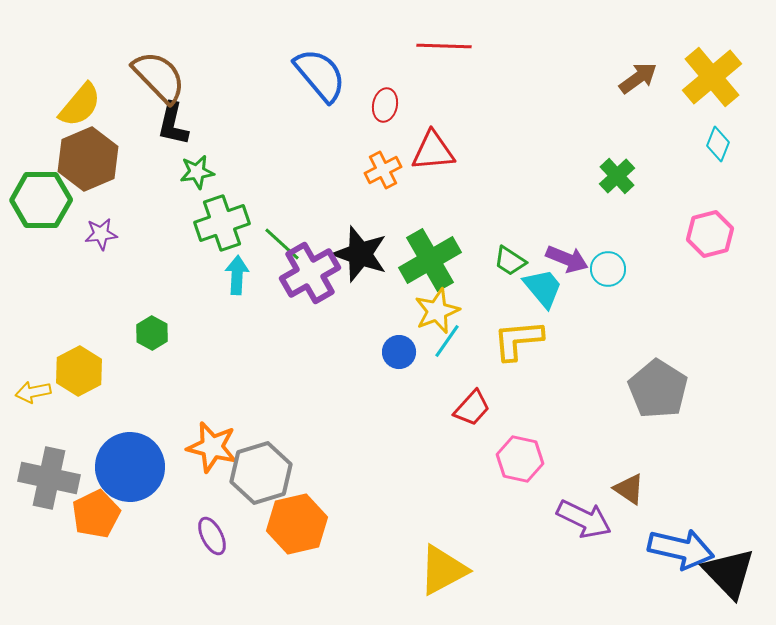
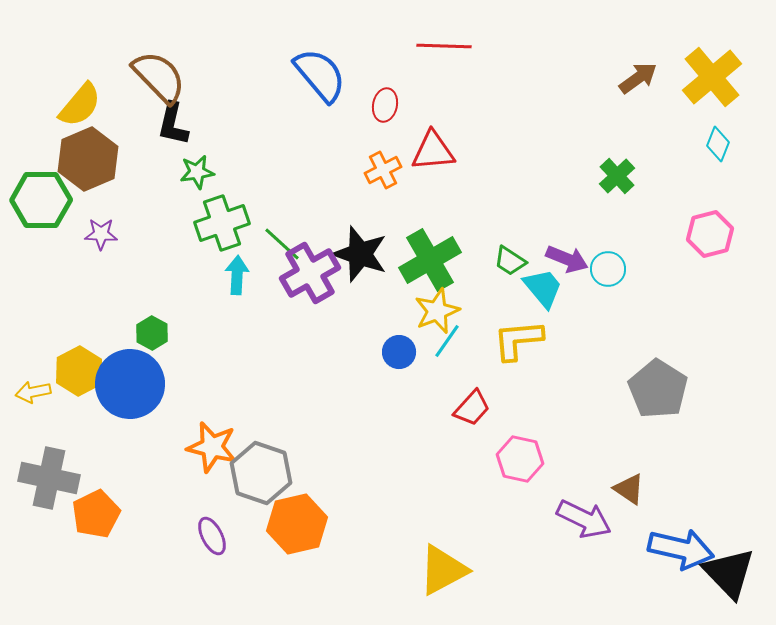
purple star at (101, 234): rotated 8 degrees clockwise
blue circle at (130, 467): moved 83 px up
gray hexagon at (261, 473): rotated 24 degrees counterclockwise
